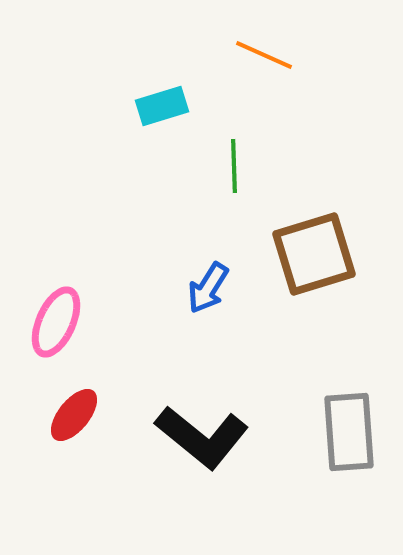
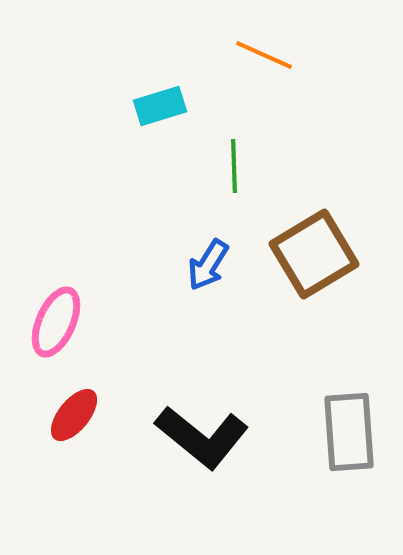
cyan rectangle: moved 2 px left
brown square: rotated 14 degrees counterclockwise
blue arrow: moved 23 px up
